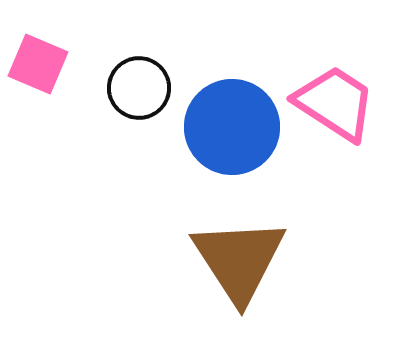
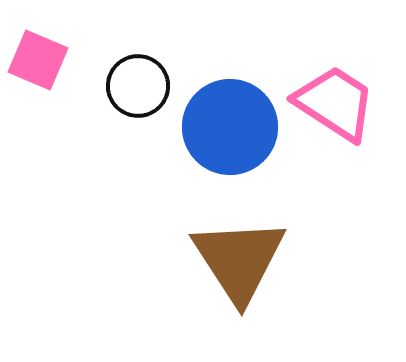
pink square: moved 4 px up
black circle: moved 1 px left, 2 px up
blue circle: moved 2 px left
